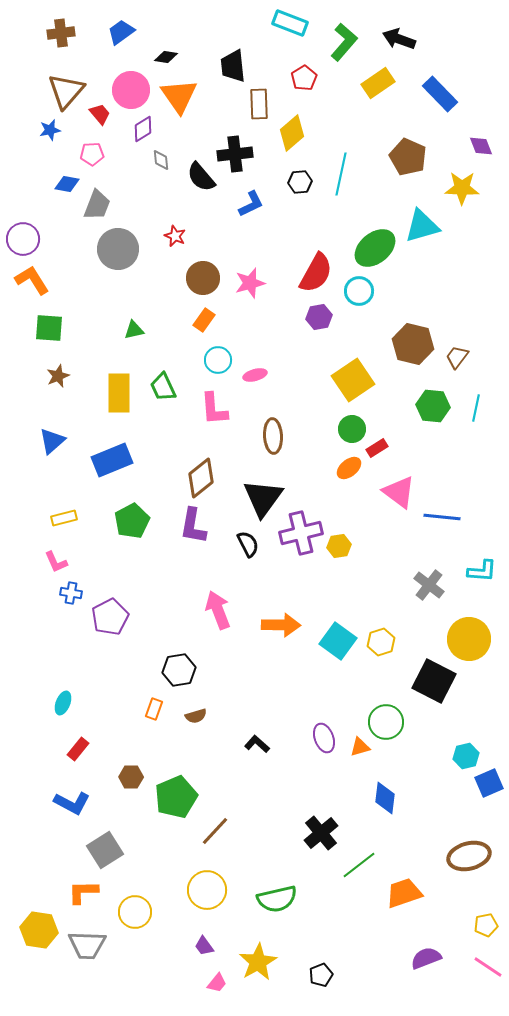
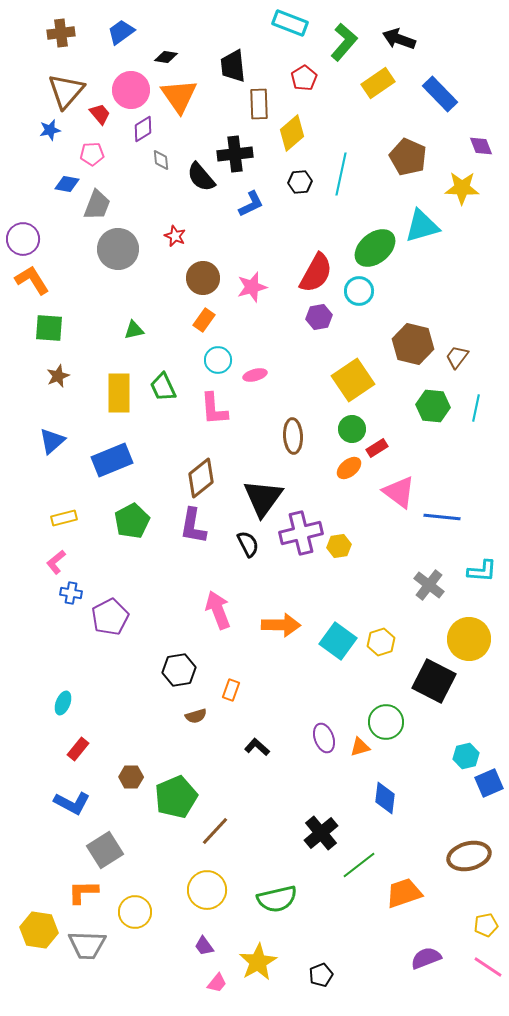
pink star at (250, 283): moved 2 px right, 4 px down
brown ellipse at (273, 436): moved 20 px right
pink L-shape at (56, 562): rotated 75 degrees clockwise
orange rectangle at (154, 709): moved 77 px right, 19 px up
black L-shape at (257, 744): moved 3 px down
